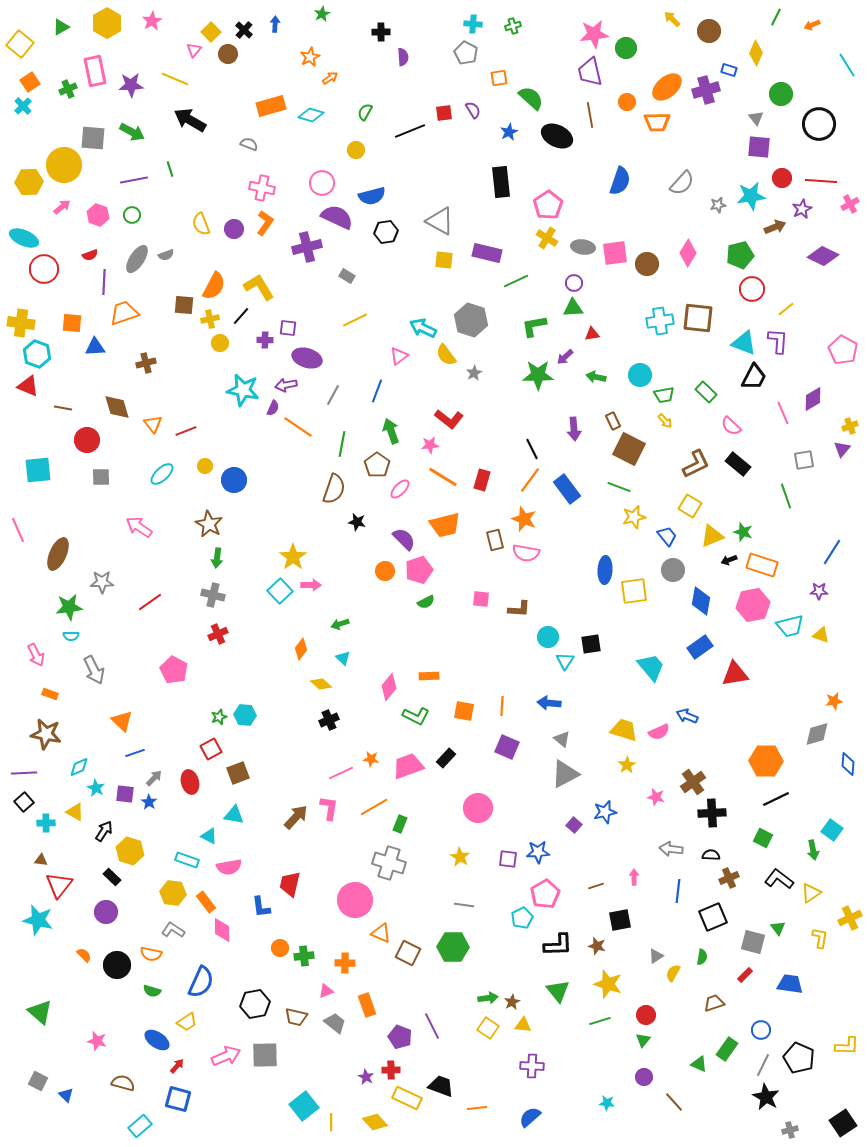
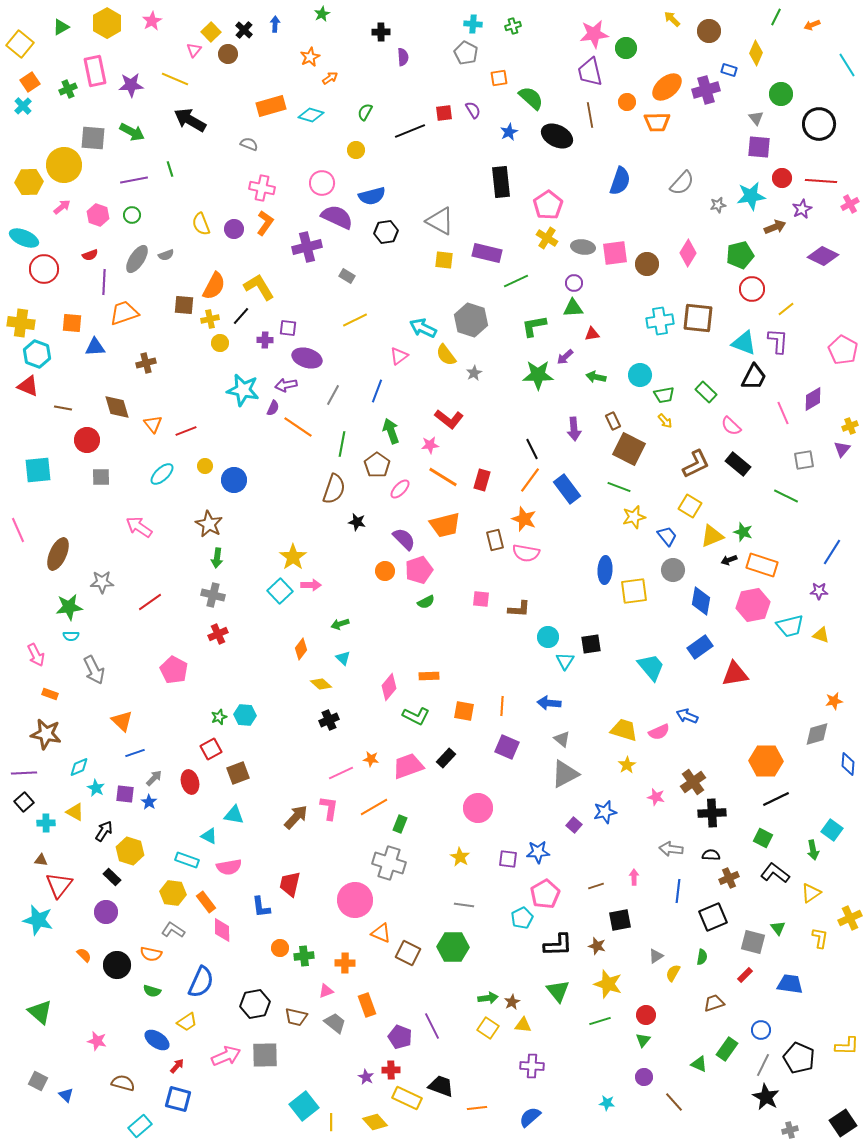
green line at (786, 496): rotated 45 degrees counterclockwise
black L-shape at (779, 879): moved 4 px left, 6 px up
